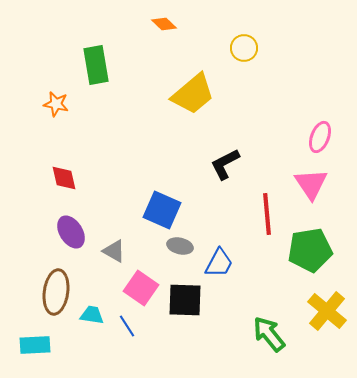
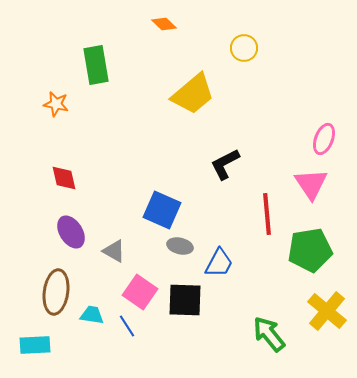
pink ellipse: moved 4 px right, 2 px down
pink square: moved 1 px left, 4 px down
